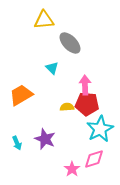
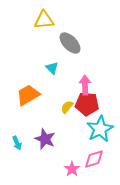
orange trapezoid: moved 7 px right
yellow semicircle: rotated 48 degrees counterclockwise
